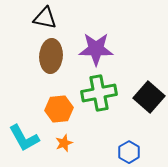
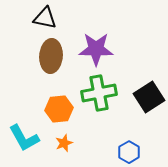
black square: rotated 16 degrees clockwise
